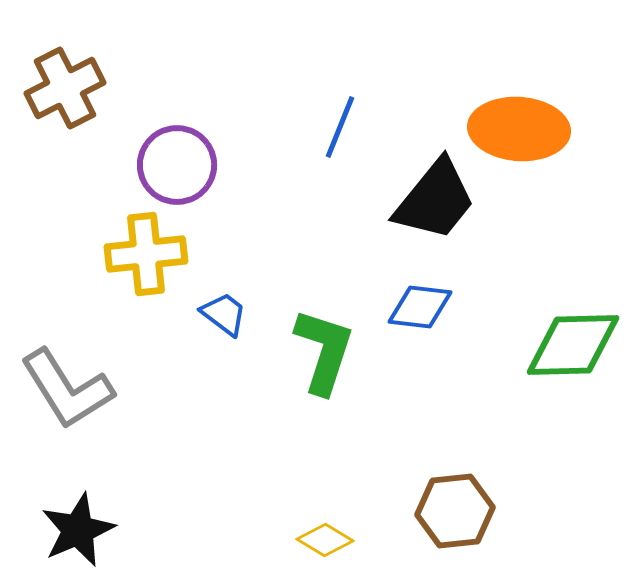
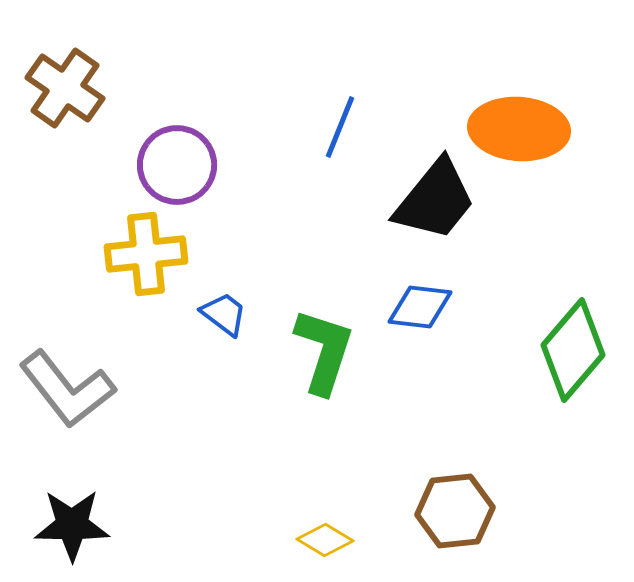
brown cross: rotated 28 degrees counterclockwise
green diamond: moved 5 px down; rotated 48 degrees counterclockwise
gray L-shape: rotated 6 degrees counterclockwise
black star: moved 6 px left, 5 px up; rotated 24 degrees clockwise
